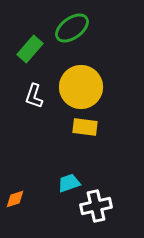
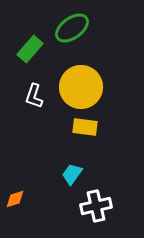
cyan trapezoid: moved 3 px right, 9 px up; rotated 35 degrees counterclockwise
